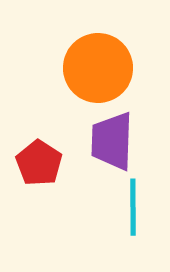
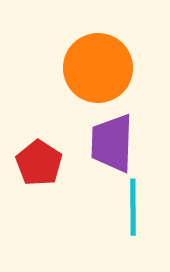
purple trapezoid: moved 2 px down
